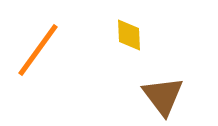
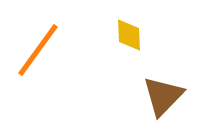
brown triangle: rotated 21 degrees clockwise
